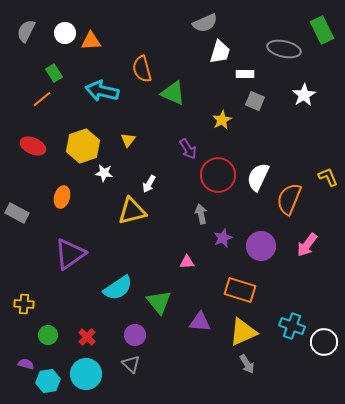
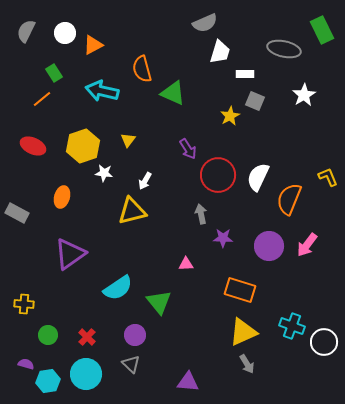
orange triangle at (91, 41): moved 2 px right, 4 px down; rotated 25 degrees counterclockwise
yellow star at (222, 120): moved 8 px right, 4 px up
white arrow at (149, 184): moved 4 px left, 3 px up
purple star at (223, 238): rotated 24 degrees clockwise
purple circle at (261, 246): moved 8 px right
pink triangle at (187, 262): moved 1 px left, 2 px down
purple triangle at (200, 322): moved 12 px left, 60 px down
